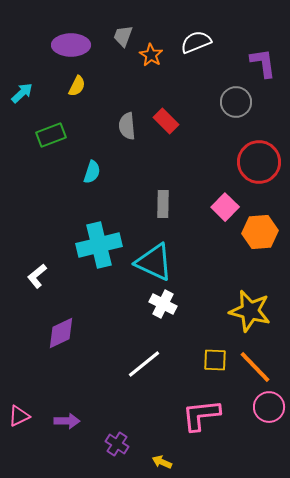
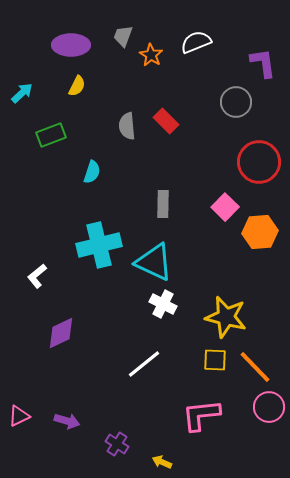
yellow star: moved 24 px left, 6 px down
purple arrow: rotated 15 degrees clockwise
